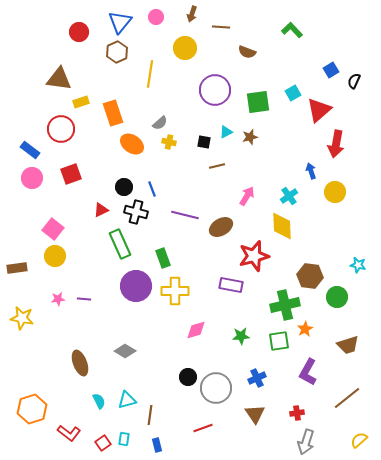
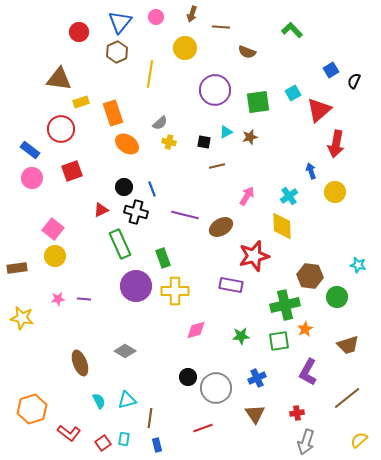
orange ellipse at (132, 144): moved 5 px left
red square at (71, 174): moved 1 px right, 3 px up
brown line at (150, 415): moved 3 px down
